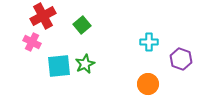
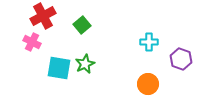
cyan square: moved 2 px down; rotated 15 degrees clockwise
